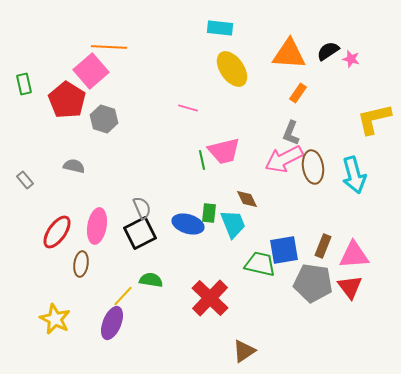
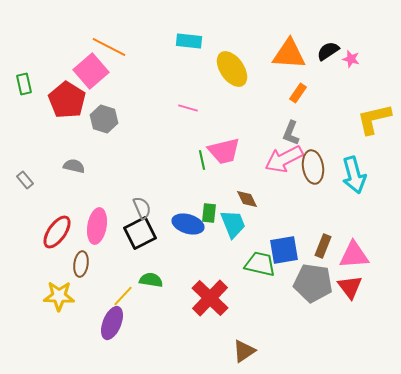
cyan rectangle at (220, 28): moved 31 px left, 13 px down
orange line at (109, 47): rotated 24 degrees clockwise
yellow star at (55, 319): moved 4 px right, 23 px up; rotated 24 degrees counterclockwise
